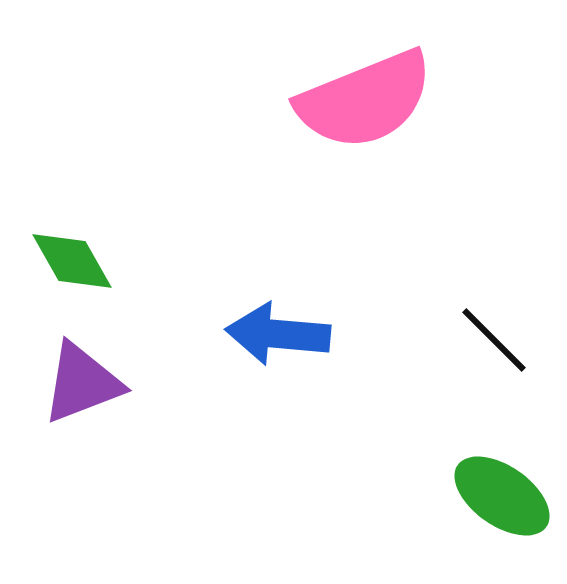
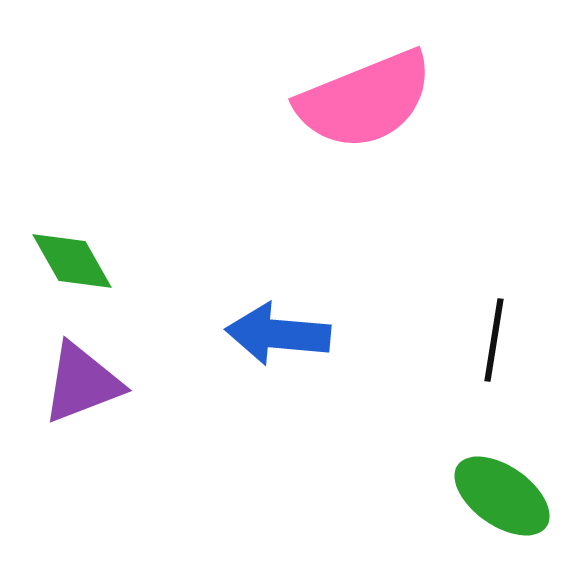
black line: rotated 54 degrees clockwise
